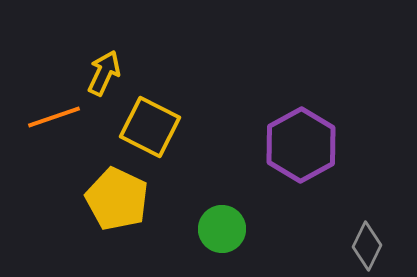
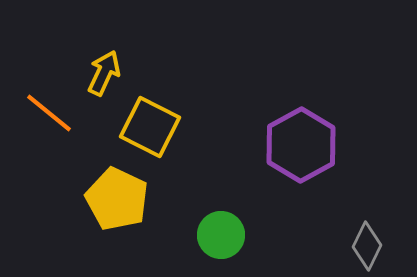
orange line: moved 5 px left, 4 px up; rotated 58 degrees clockwise
green circle: moved 1 px left, 6 px down
